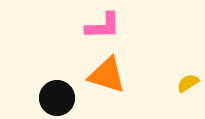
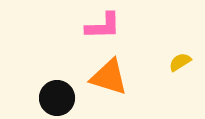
orange triangle: moved 2 px right, 2 px down
yellow semicircle: moved 8 px left, 21 px up
